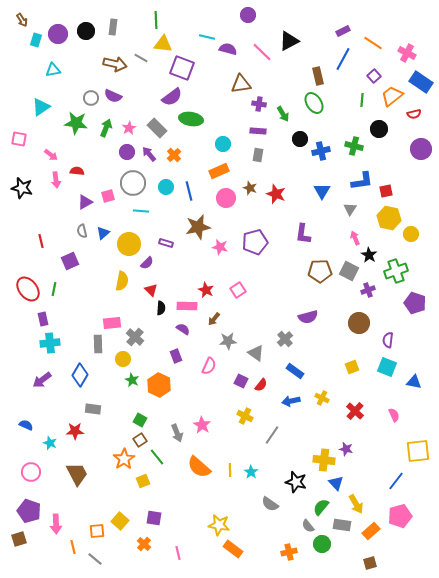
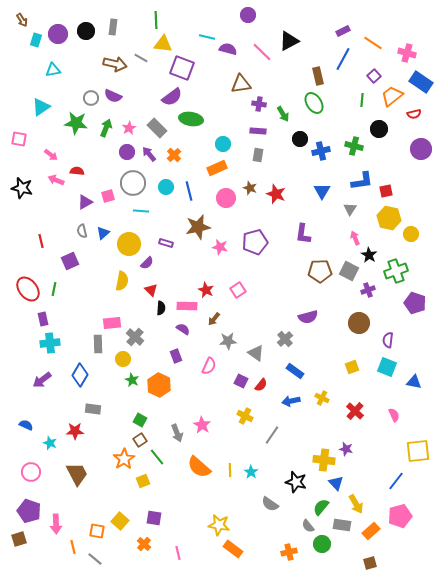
pink cross at (407, 53): rotated 12 degrees counterclockwise
orange rectangle at (219, 171): moved 2 px left, 3 px up
pink arrow at (56, 180): rotated 119 degrees clockwise
orange square at (97, 531): rotated 14 degrees clockwise
